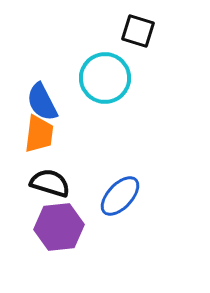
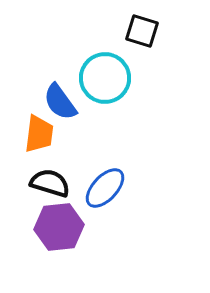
black square: moved 4 px right
blue semicircle: moved 18 px right; rotated 9 degrees counterclockwise
blue ellipse: moved 15 px left, 8 px up
